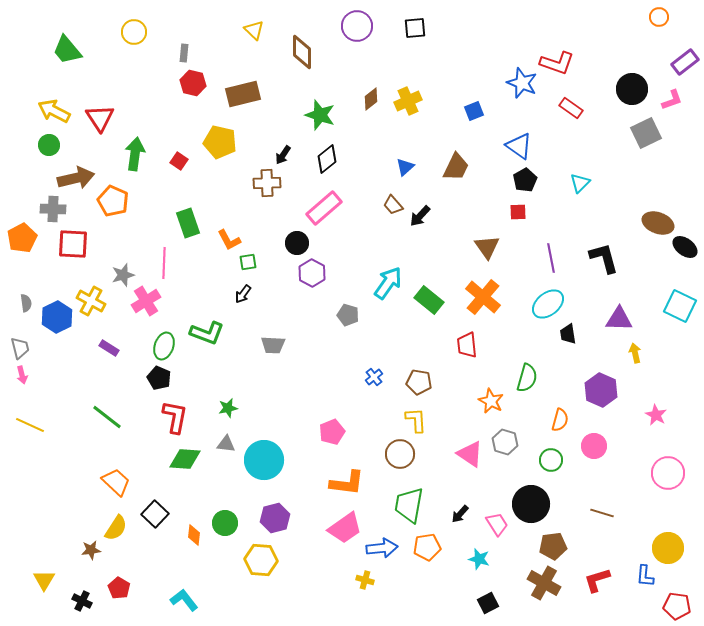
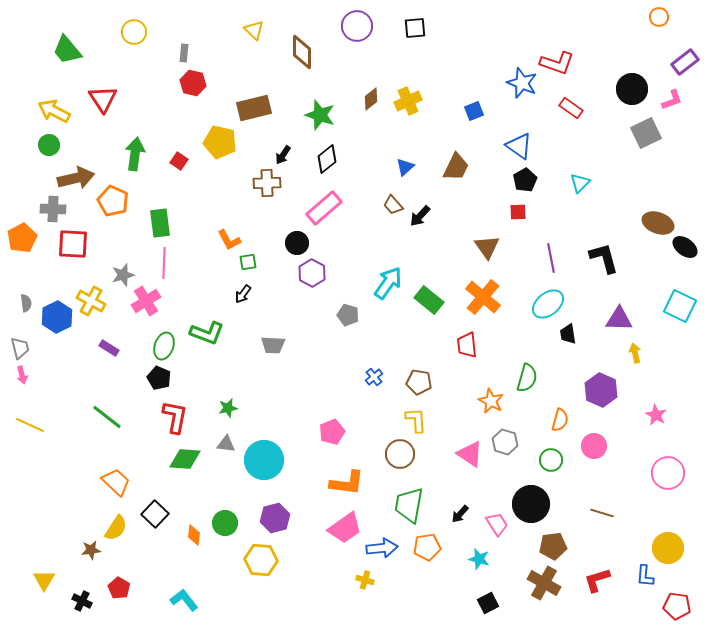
brown rectangle at (243, 94): moved 11 px right, 14 px down
red triangle at (100, 118): moved 3 px right, 19 px up
green rectangle at (188, 223): moved 28 px left; rotated 12 degrees clockwise
